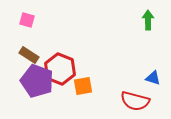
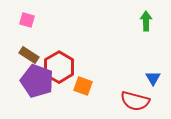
green arrow: moved 2 px left, 1 px down
red hexagon: moved 1 px left, 2 px up; rotated 8 degrees clockwise
blue triangle: rotated 42 degrees clockwise
orange square: rotated 30 degrees clockwise
